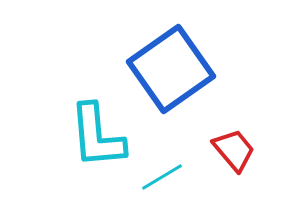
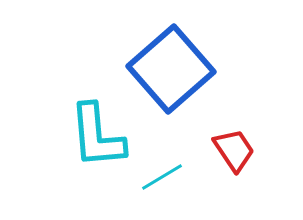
blue square: rotated 6 degrees counterclockwise
red trapezoid: rotated 6 degrees clockwise
